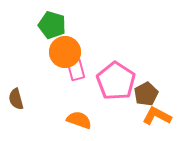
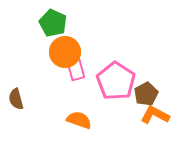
green pentagon: moved 1 px right, 2 px up; rotated 8 degrees clockwise
orange L-shape: moved 2 px left, 1 px up
